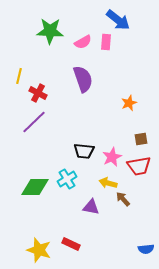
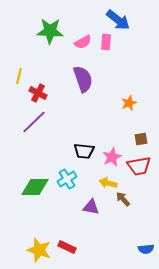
red rectangle: moved 4 px left, 3 px down
